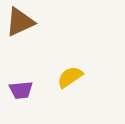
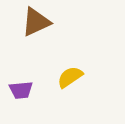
brown triangle: moved 16 px right
